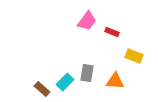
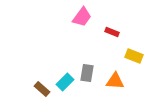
pink trapezoid: moved 5 px left, 4 px up
